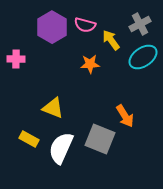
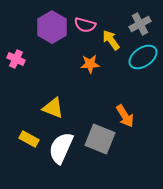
pink cross: rotated 24 degrees clockwise
